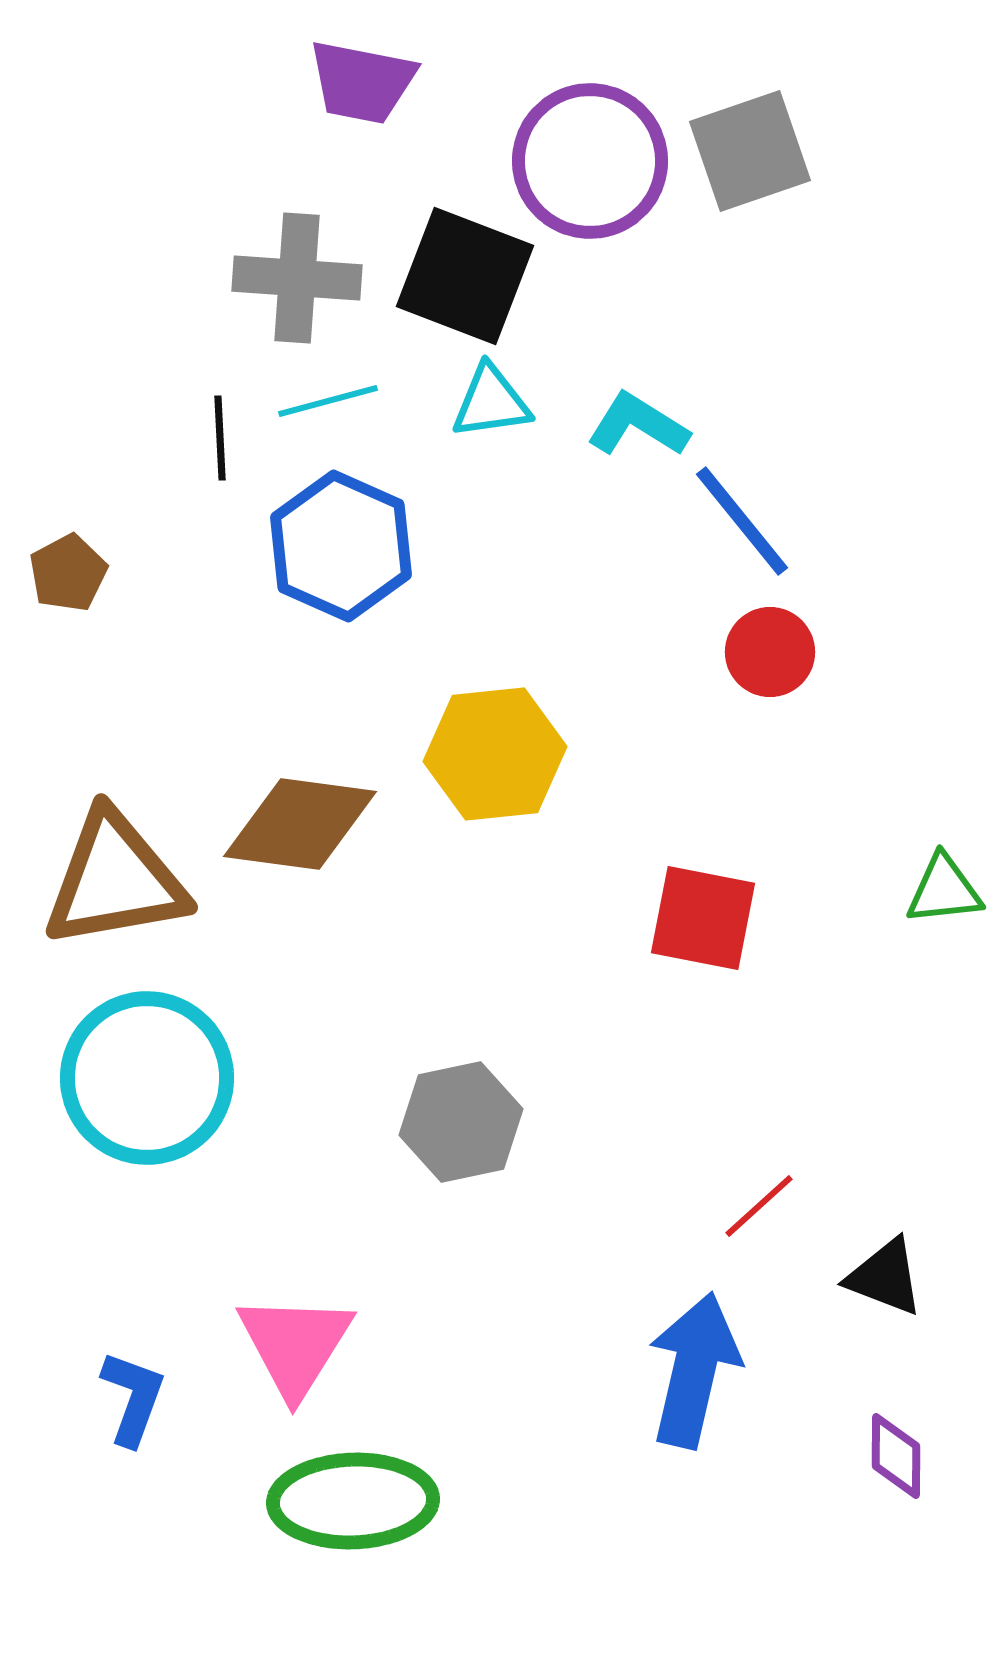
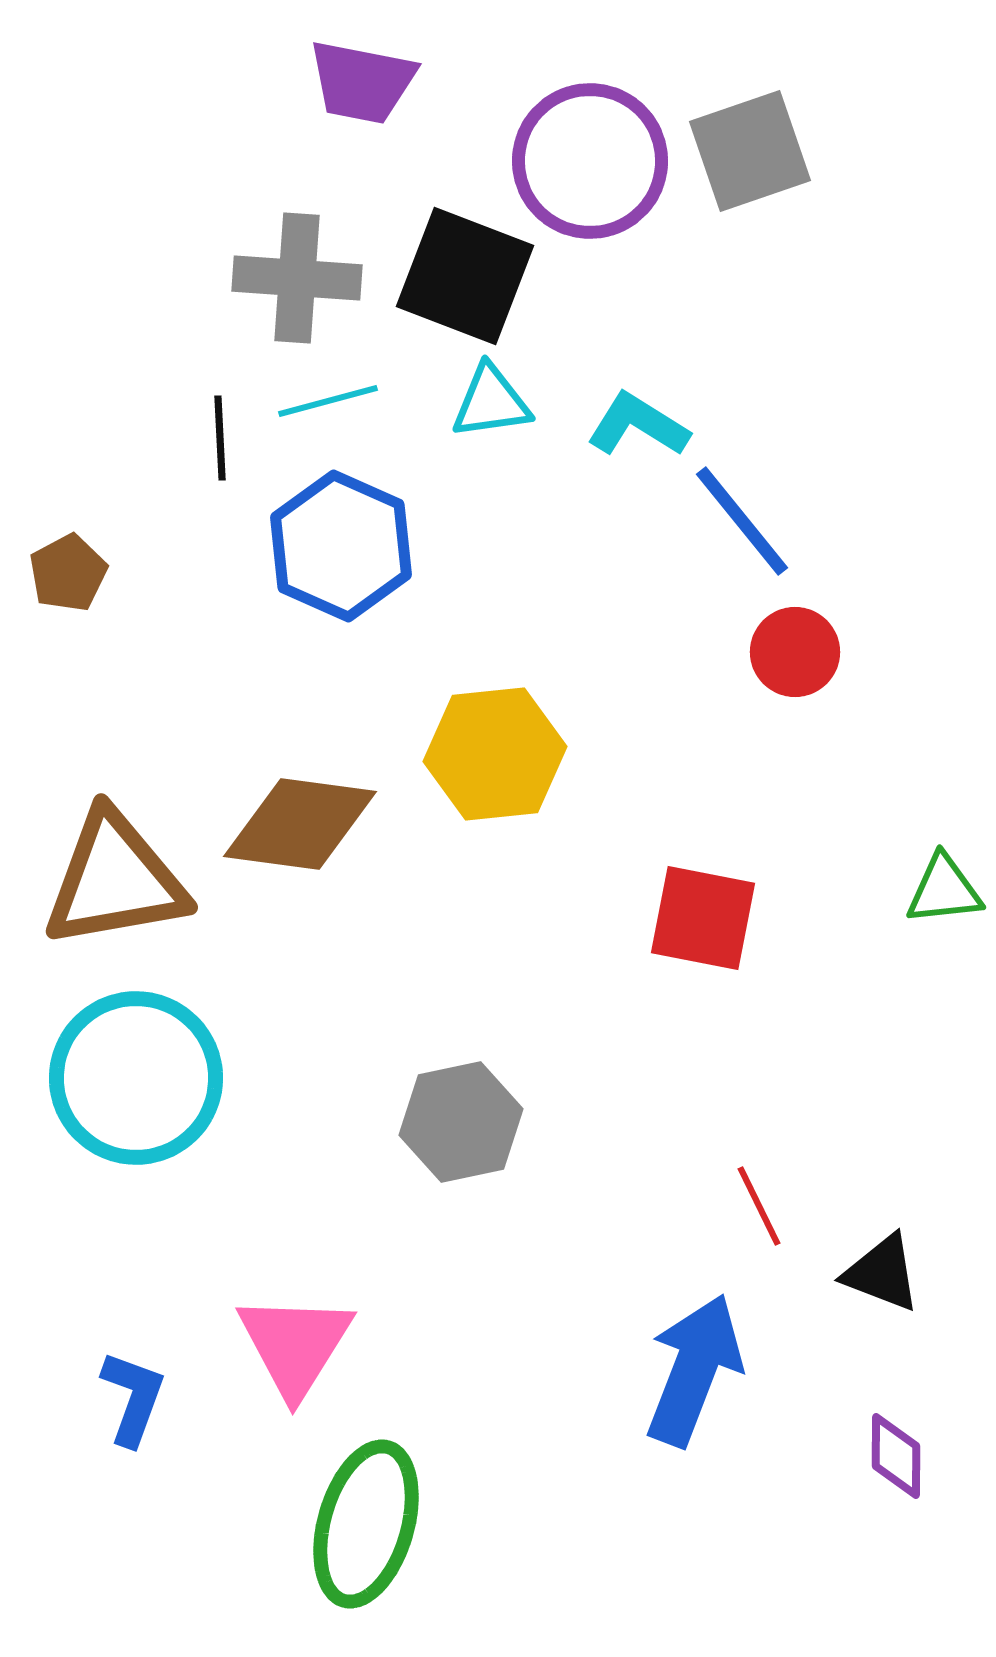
red circle: moved 25 px right
cyan circle: moved 11 px left
red line: rotated 74 degrees counterclockwise
black triangle: moved 3 px left, 4 px up
blue arrow: rotated 8 degrees clockwise
green ellipse: moved 13 px right, 23 px down; rotated 72 degrees counterclockwise
